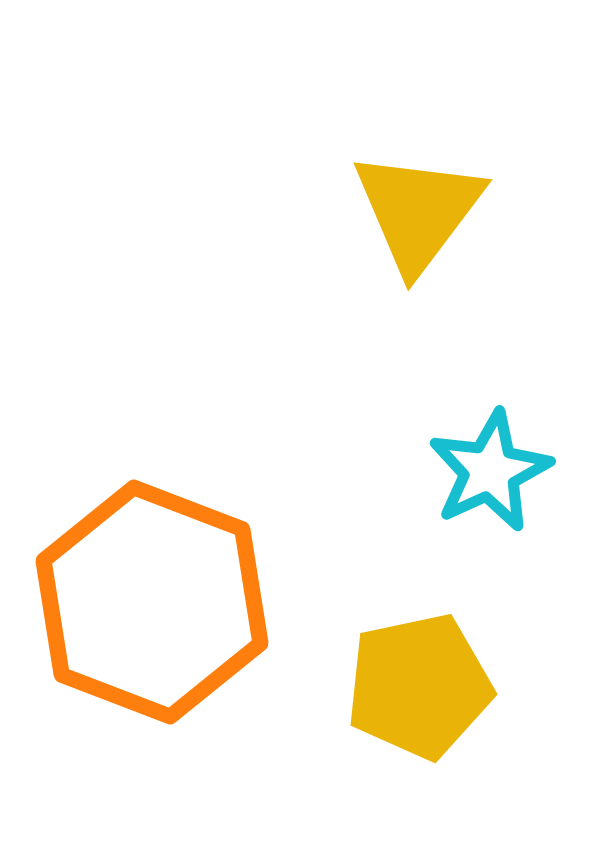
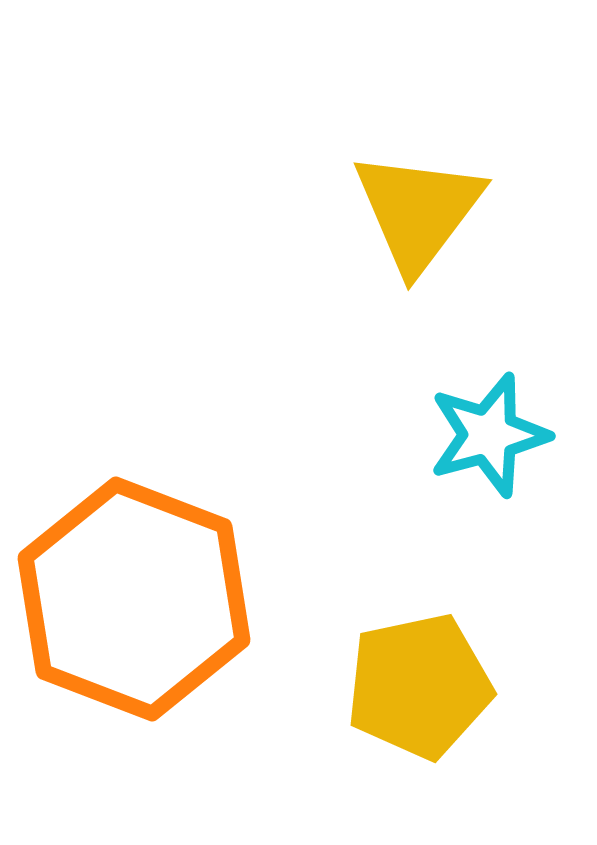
cyan star: moved 1 px left, 36 px up; rotated 10 degrees clockwise
orange hexagon: moved 18 px left, 3 px up
